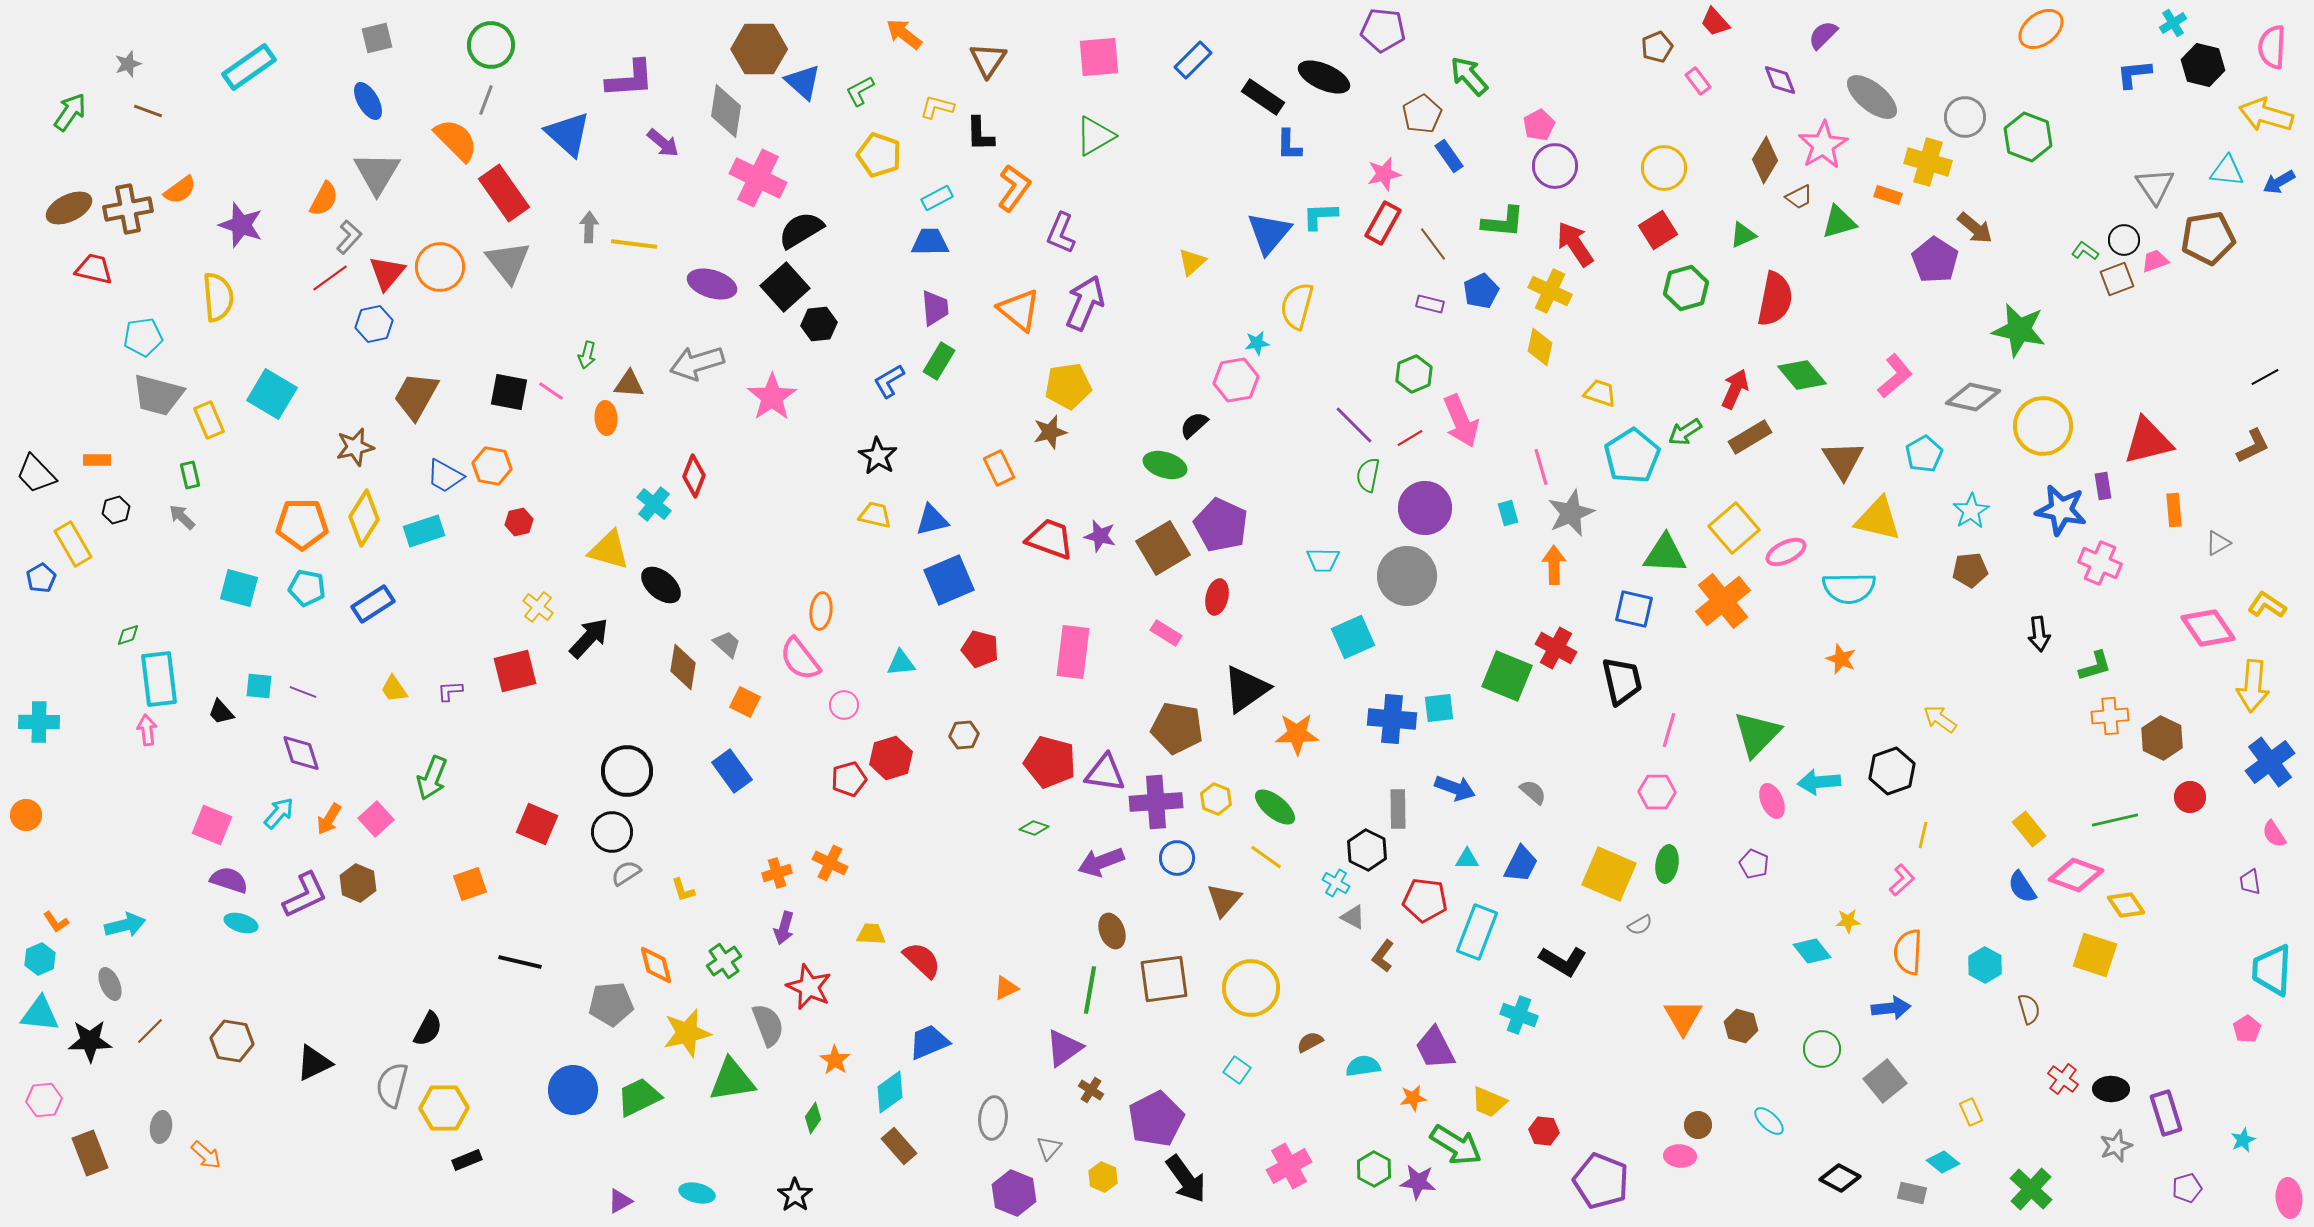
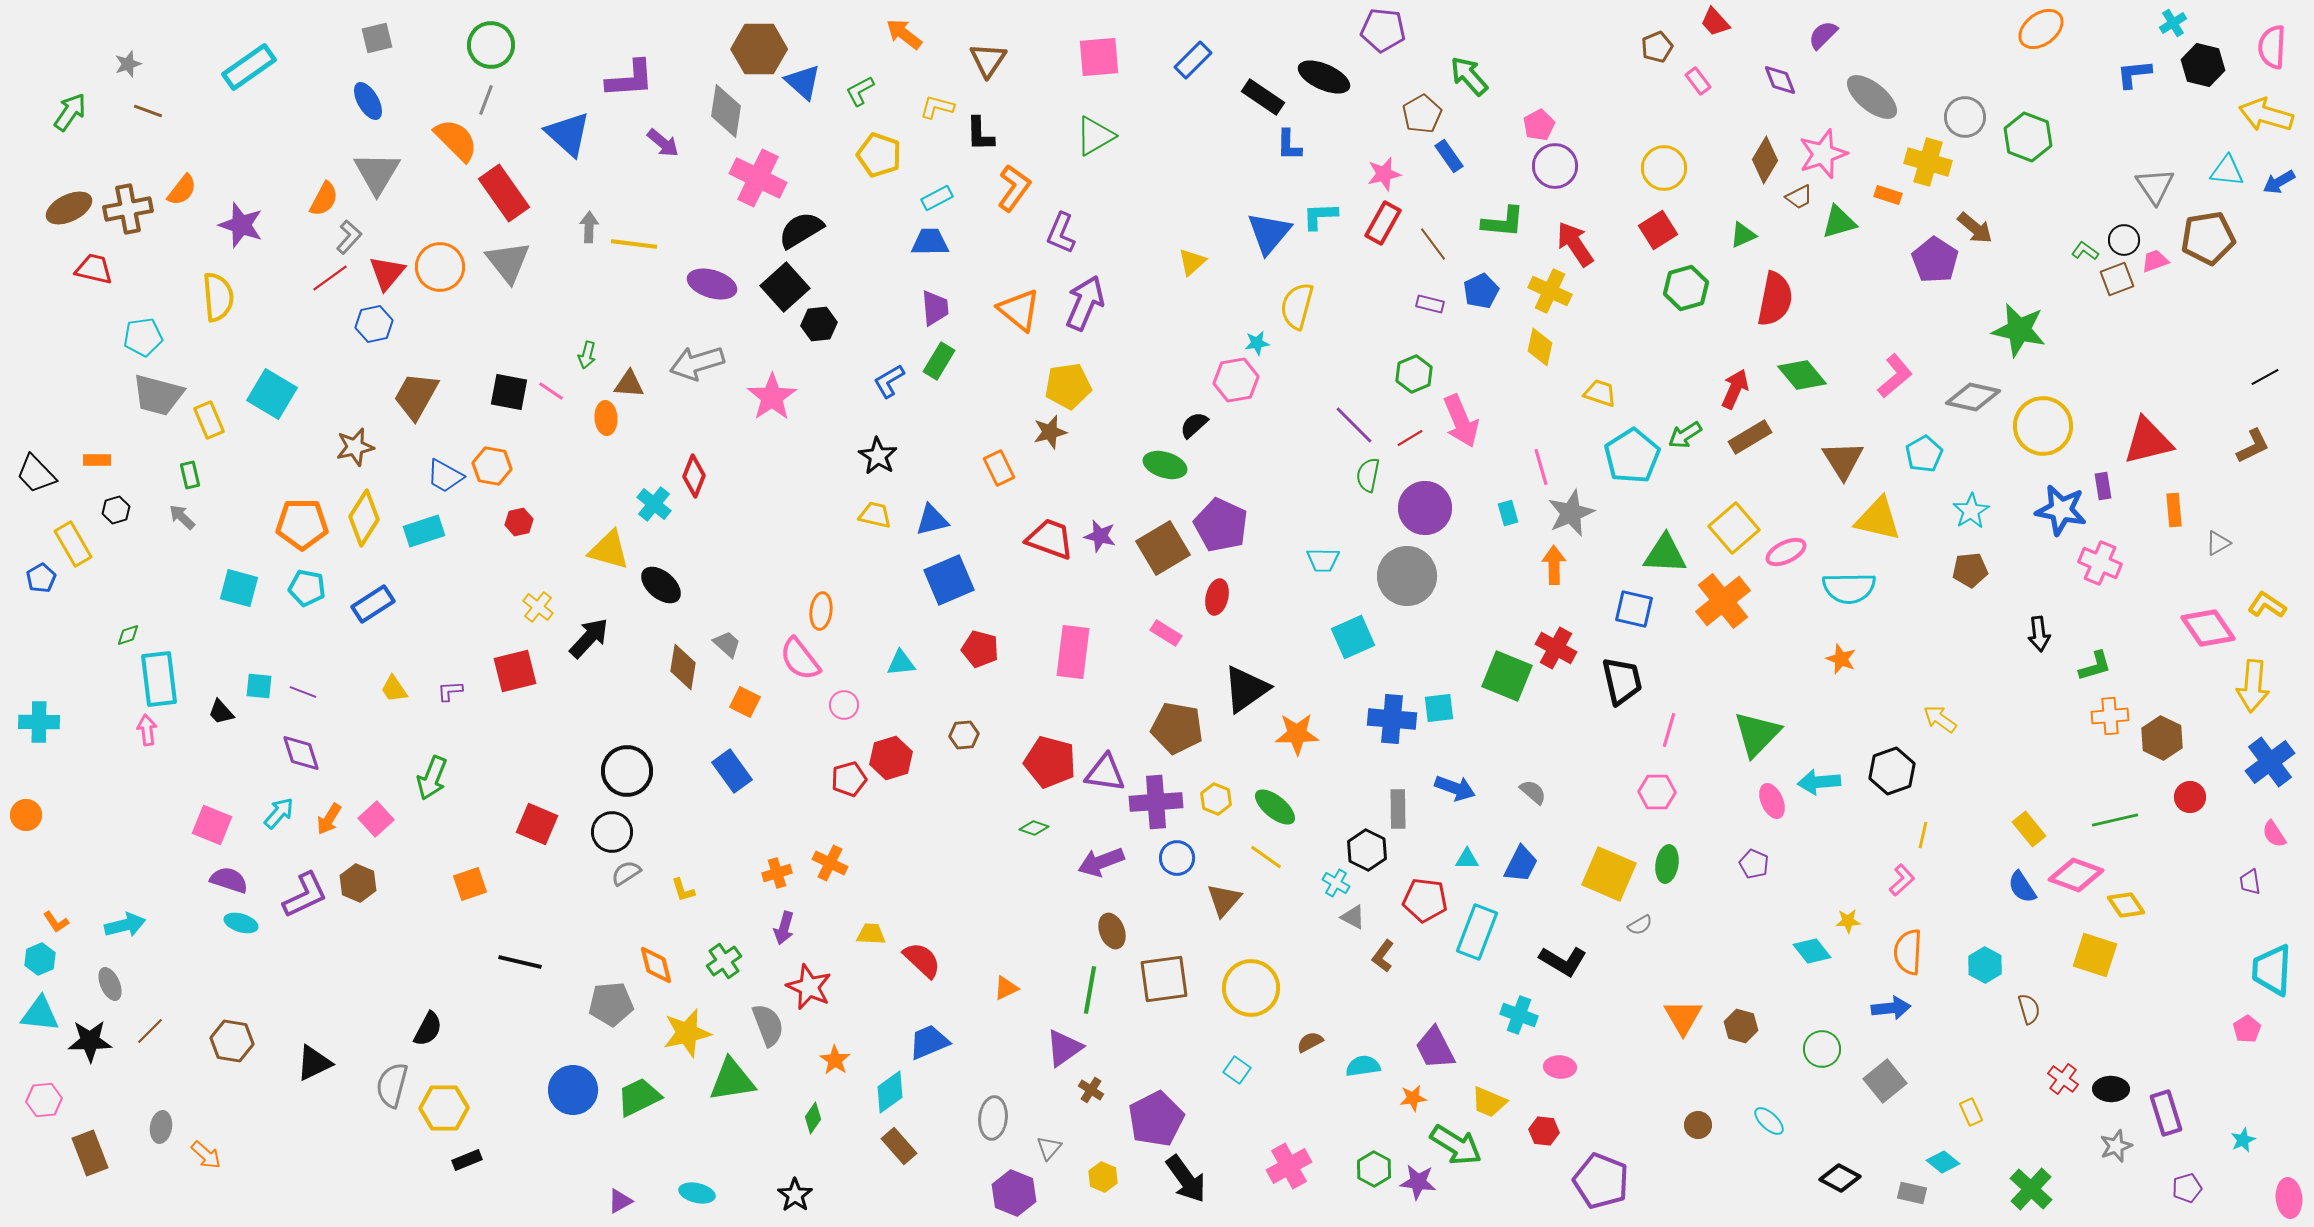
pink star at (1823, 145): moved 9 px down; rotated 12 degrees clockwise
orange semicircle at (180, 190): moved 2 px right; rotated 16 degrees counterclockwise
green arrow at (1685, 432): moved 3 px down
pink ellipse at (1680, 1156): moved 120 px left, 89 px up
